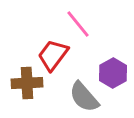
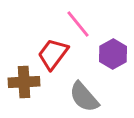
red trapezoid: moved 1 px up
purple hexagon: moved 19 px up
brown cross: moved 3 px left, 1 px up
